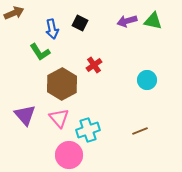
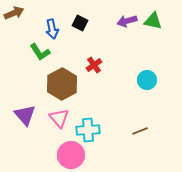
cyan cross: rotated 15 degrees clockwise
pink circle: moved 2 px right
